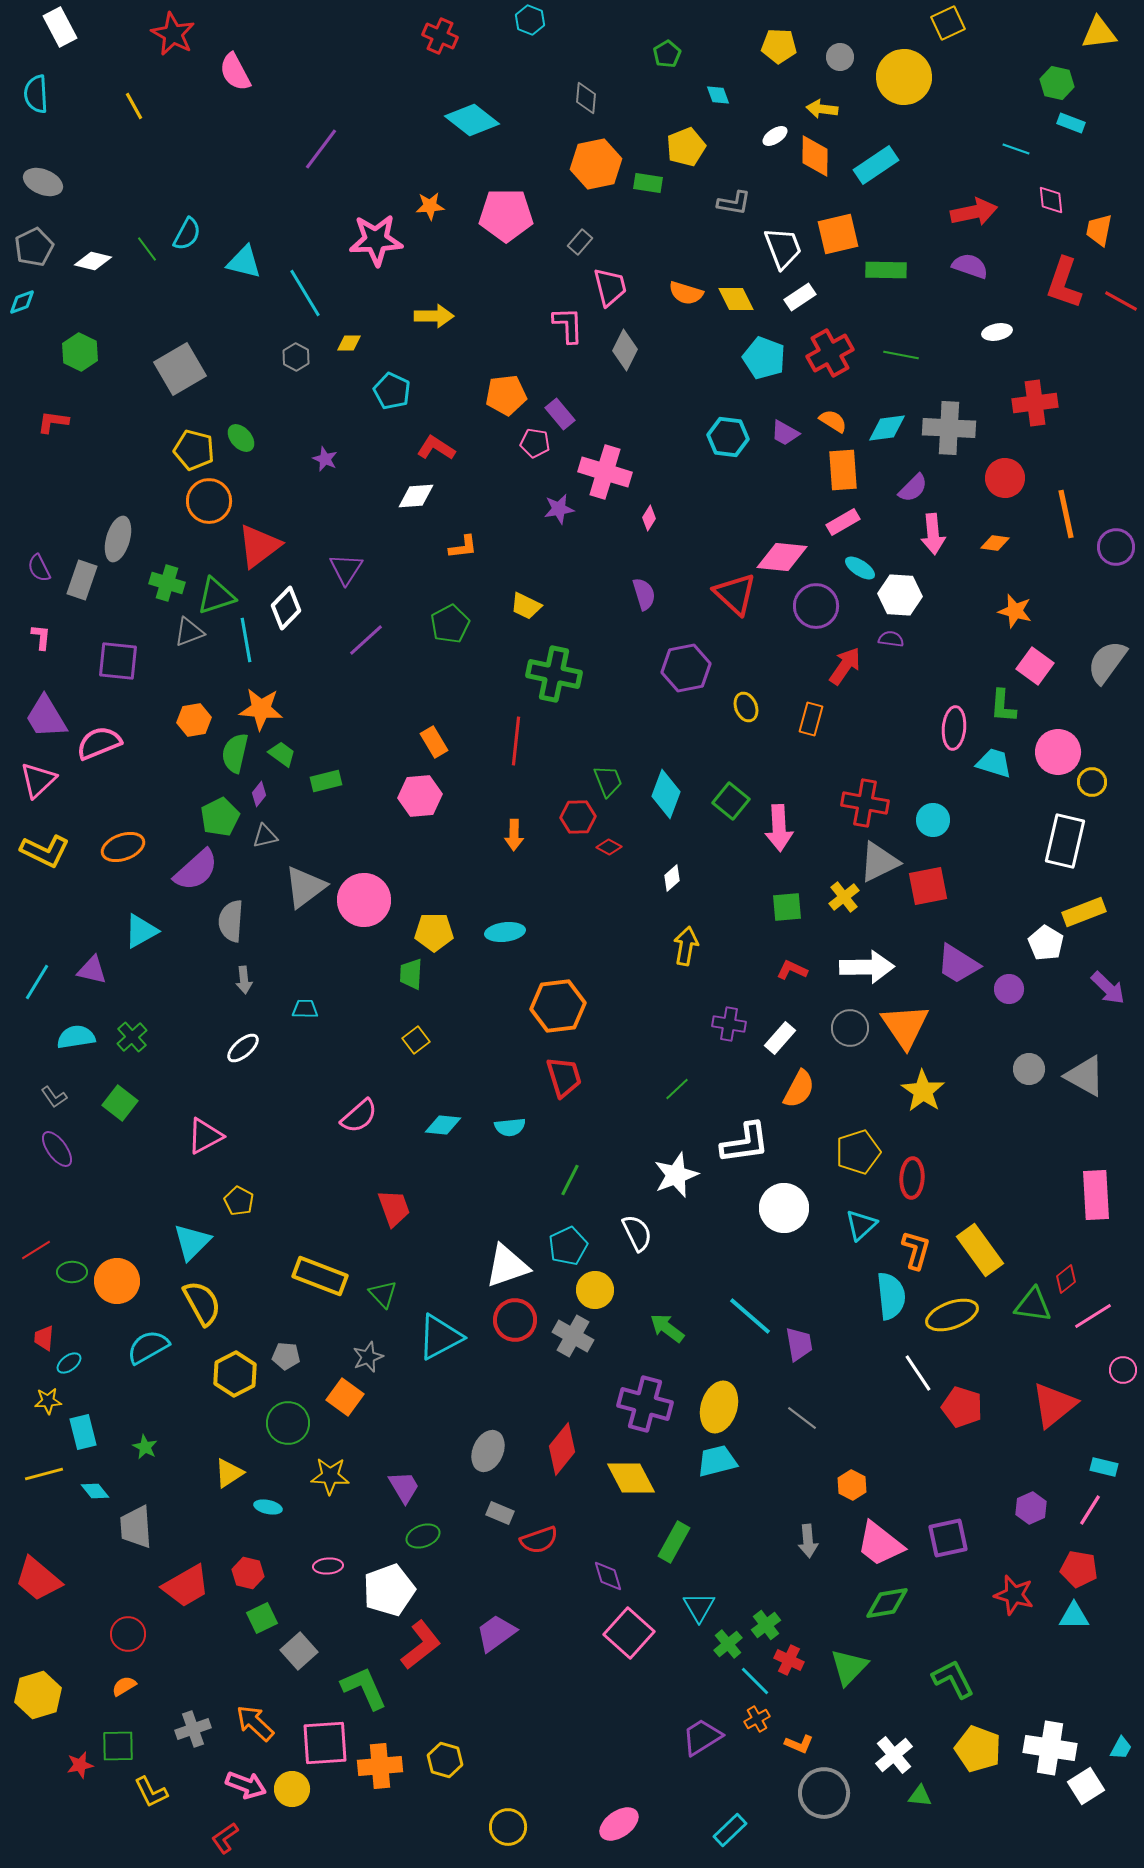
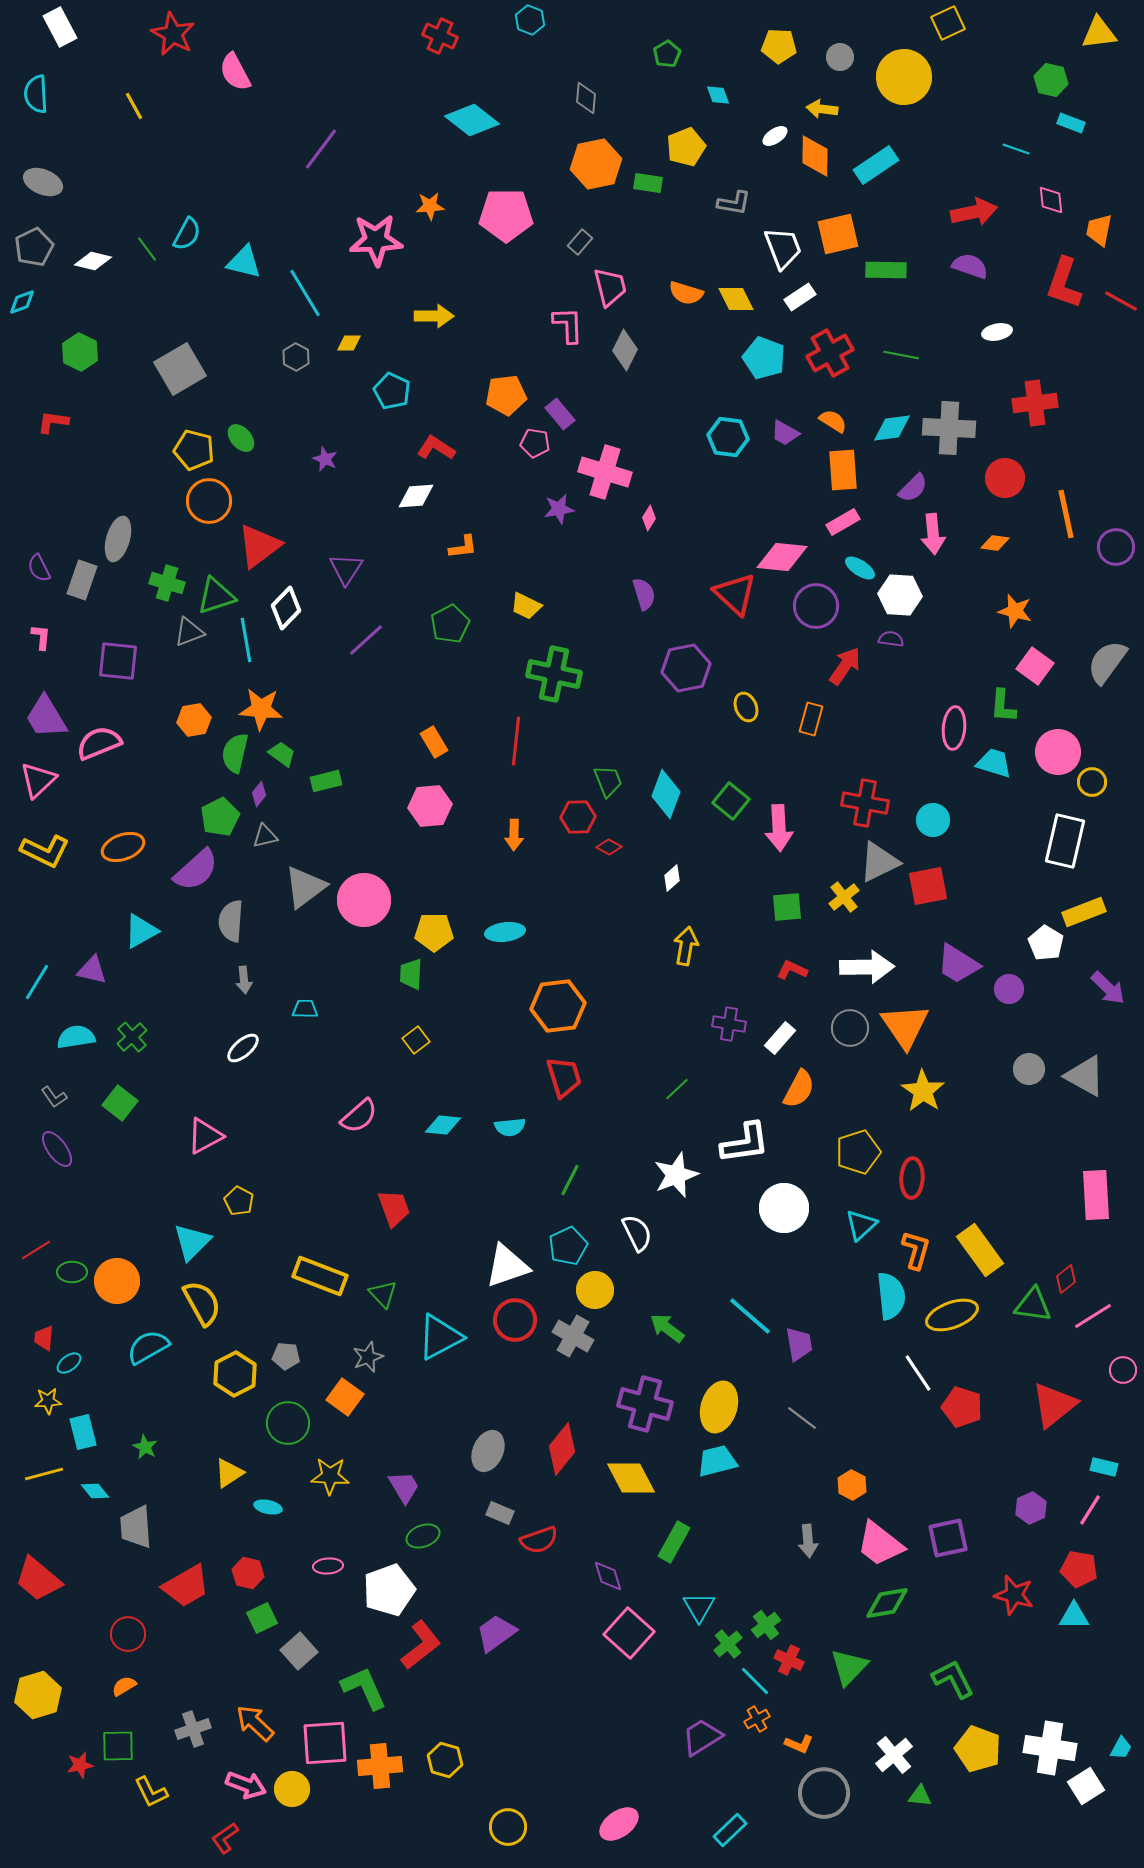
green hexagon at (1057, 83): moved 6 px left, 3 px up
cyan diamond at (887, 428): moved 5 px right
pink hexagon at (420, 796): moved 10 px right, 10 px down
